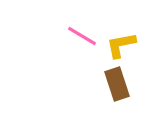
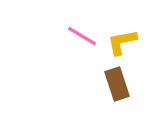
yellow L-shape: moved 1 px right, 3 px up
